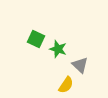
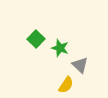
green square: rotated 18 degrees clockwise
green star: moved 2 px right, 1 px up
